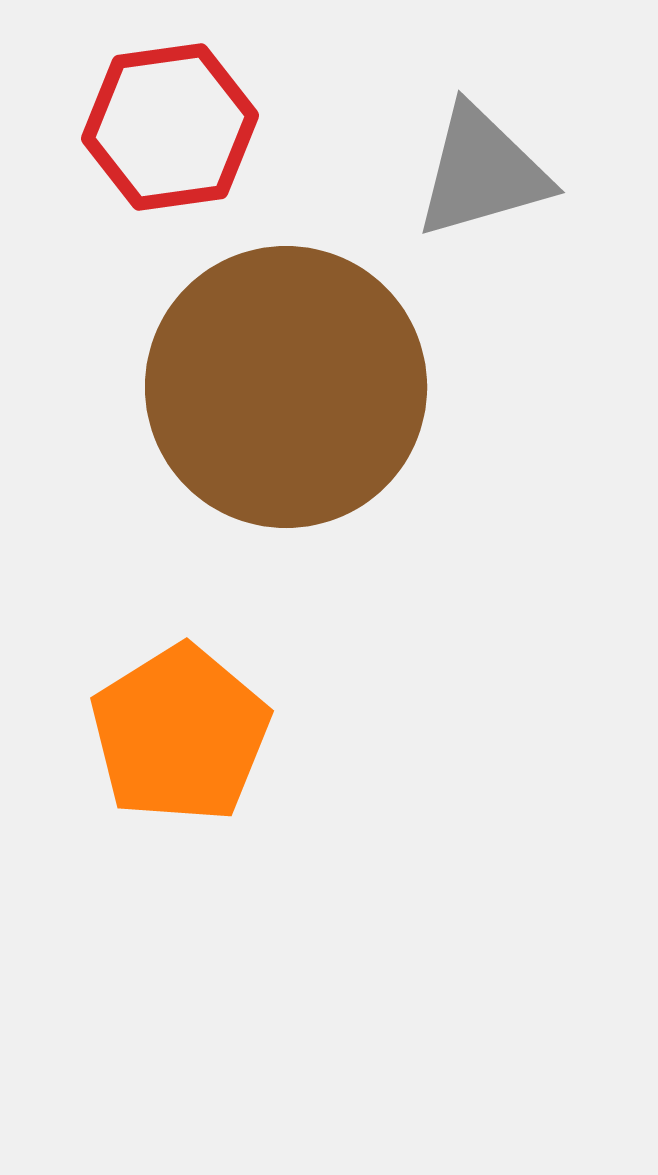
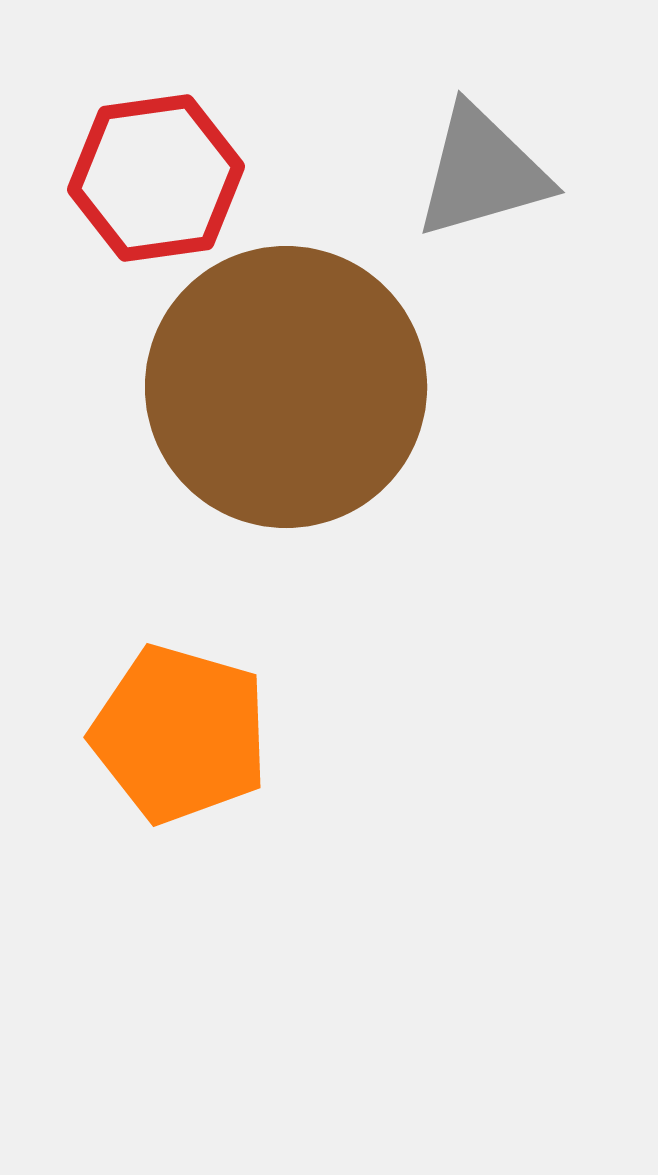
red hexagon: moved 14 px left, 51 px down
orange pentagon: rotated 24 degrees counterclockwise
